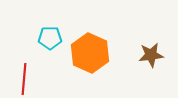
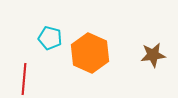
cyan pentagon: rotated 15 degrees clockwise
brown star: moved 2 px right
